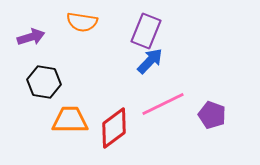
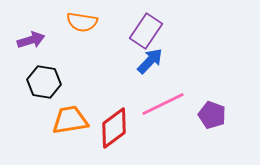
purple rectangle: rotated 12 degrees clockwise
purple arrow: moved 3 px down
orange trapezoid: rotated 9 degrees counterclockwise
